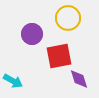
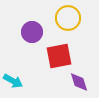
purple circle: moved 2 px up
purple diamond: moved 3 px down
